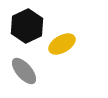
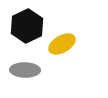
gray ellipse: moved 1 px right, 1 px up; rotated 48 degrees counterclockwise
